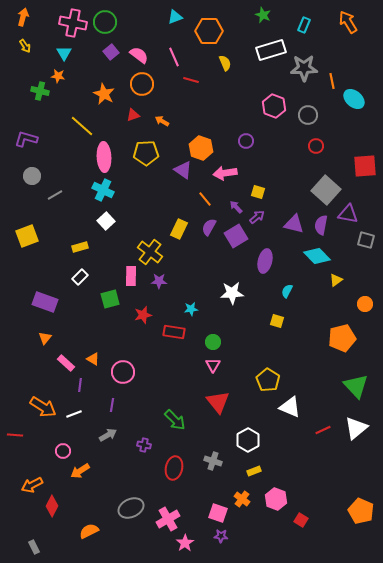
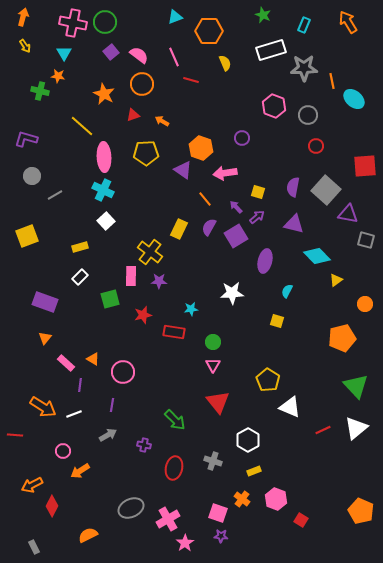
purple circle at (246, 141): moved 4 px left, 3 px up
purple semicircle at (321, 225): moved 28 px left, 38 px up
orange semicircle at (89, 531): moved 1 px left, 4 px down
